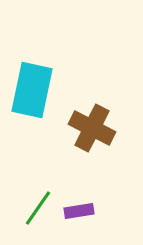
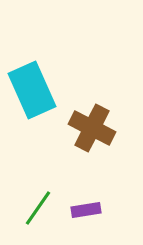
cyan rectangle: rotated 36 degrees counterclockwise
purple rectangle: moved 7 px right, 1 px up
